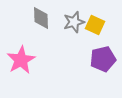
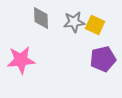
gray star: rotated 10 degrees clockwise
pink star: rotated 24 degrees clockwise
